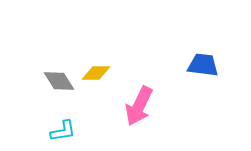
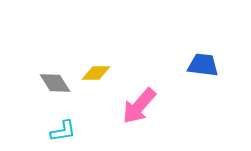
gray diamond: moved 4 px left, 2 px down
pink arrow: rotated 15 degrees clockwise
